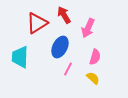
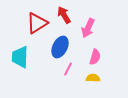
yellow semicircle: rotated 40 degrees counterclockwise
